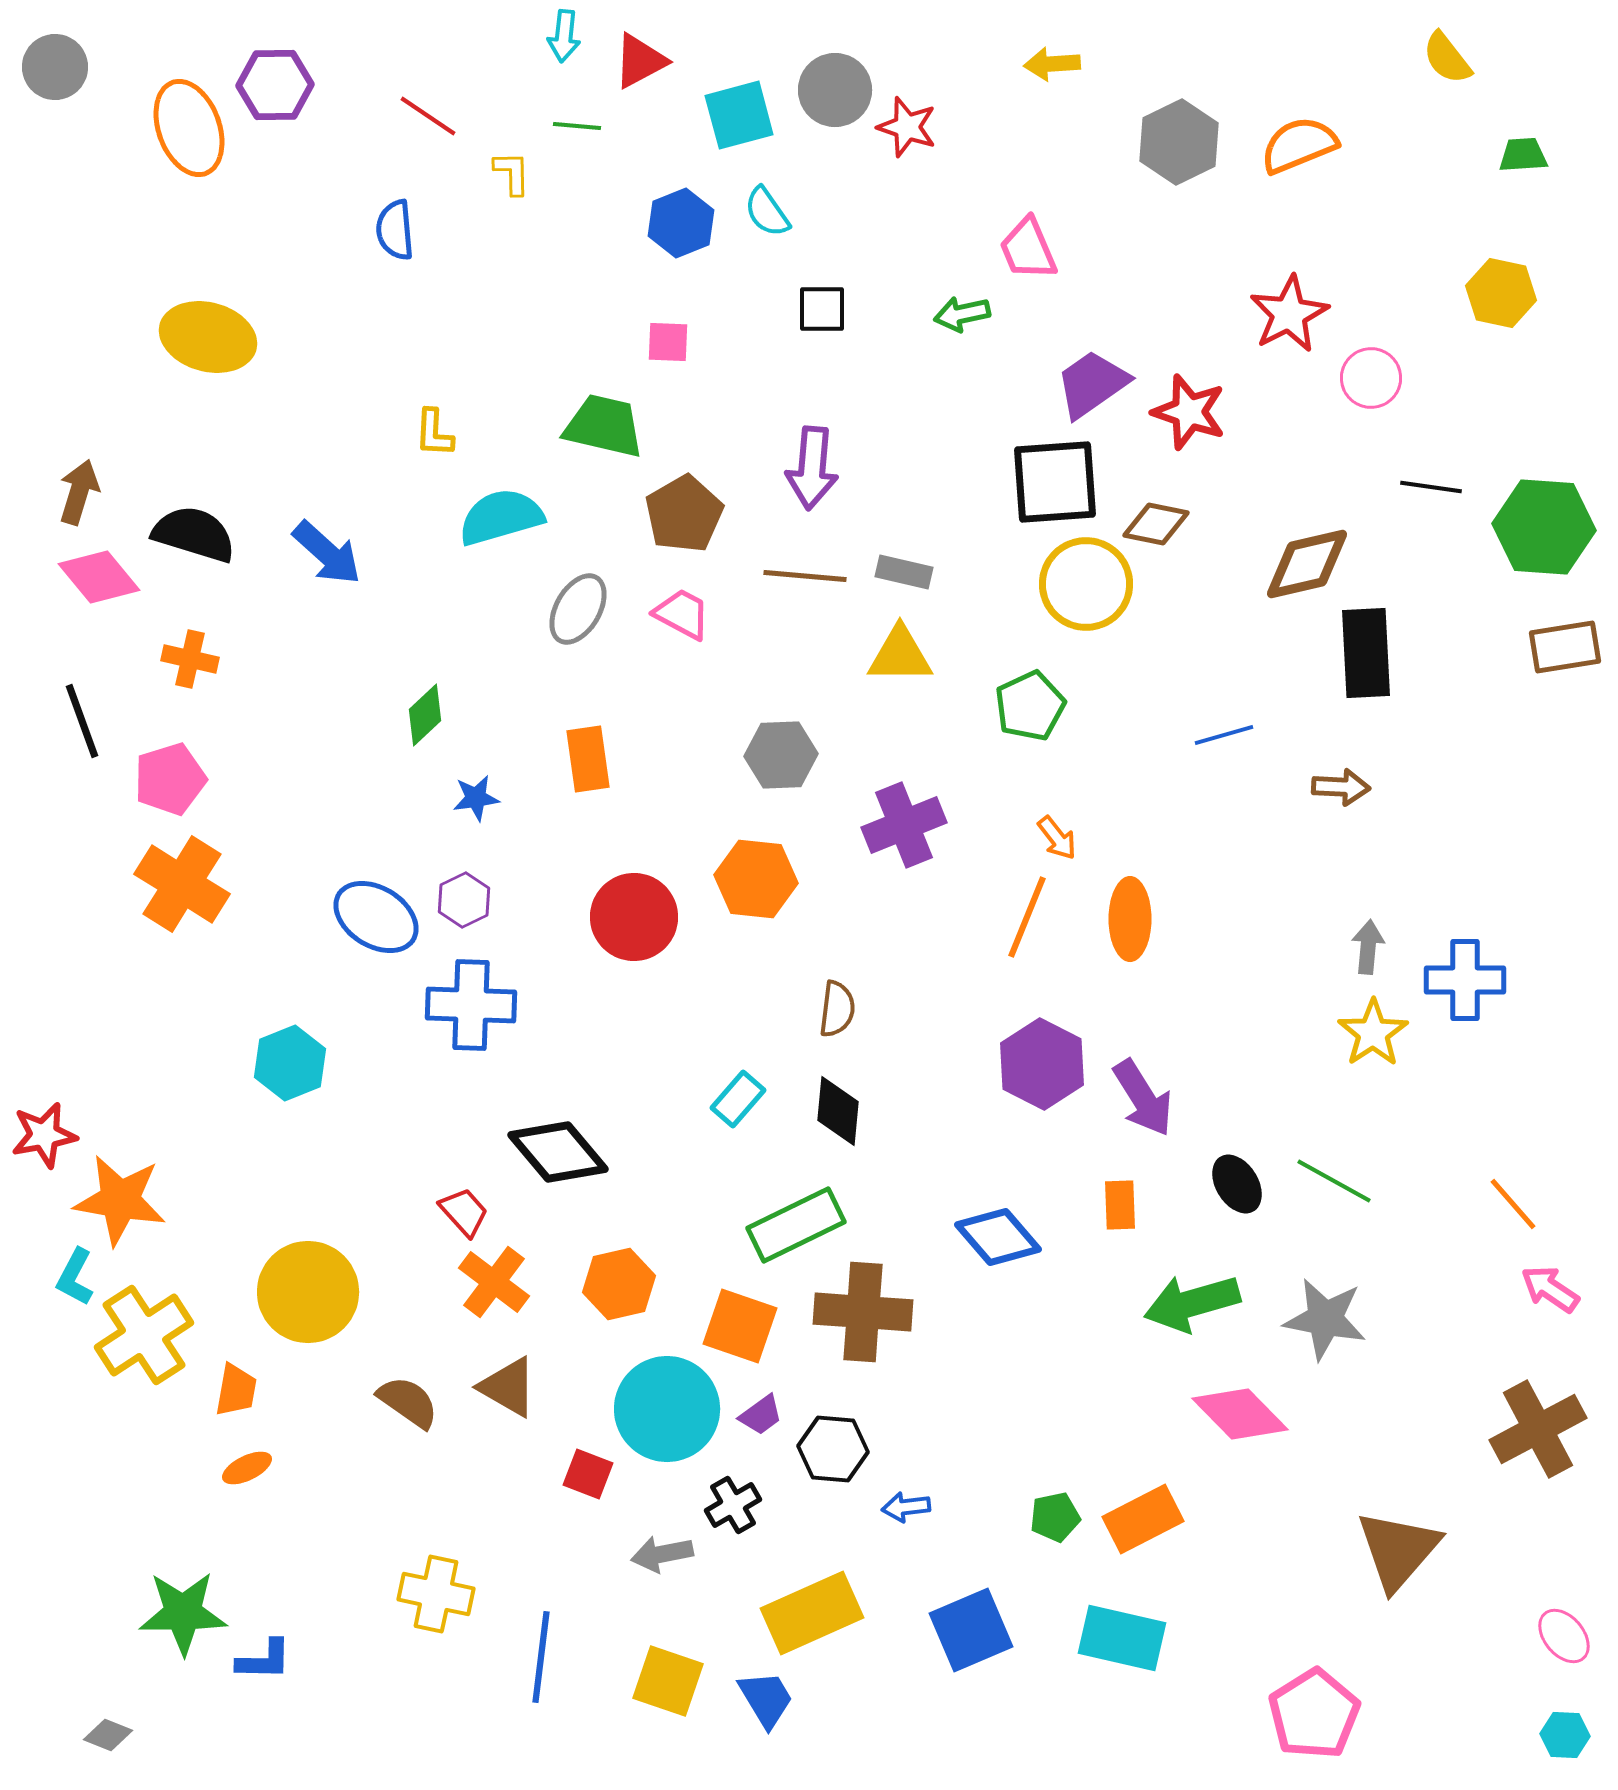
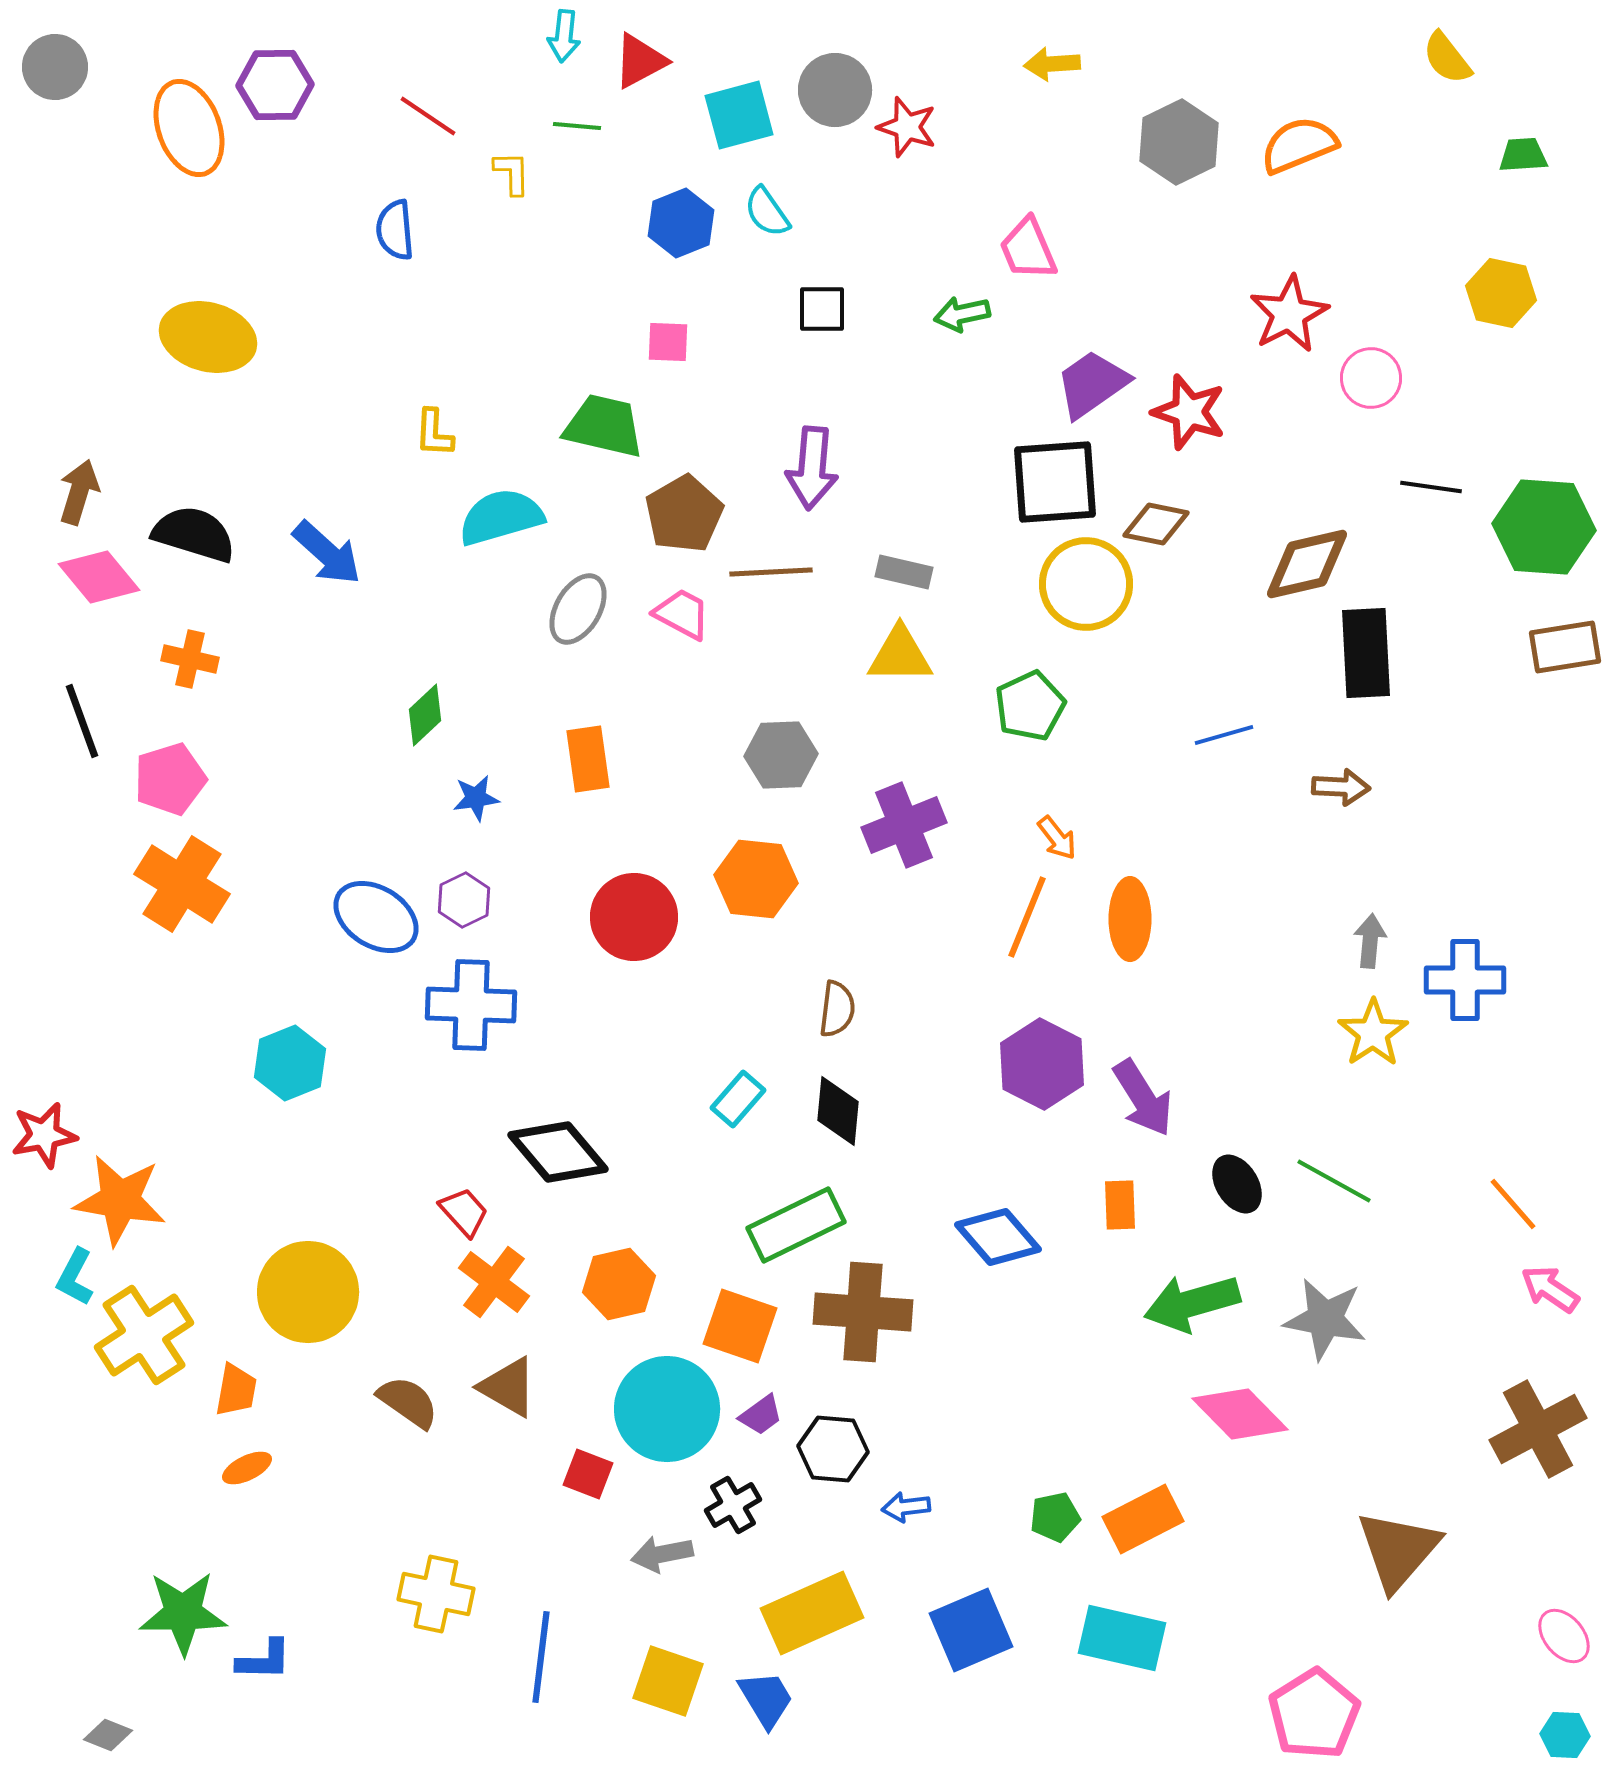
brown line at (805, 576): moved 34 px left, 4 px up; rotated 8 degrees counterclockwise
gray arrow at (1368, 947): moved 2 px right, 6 px up
